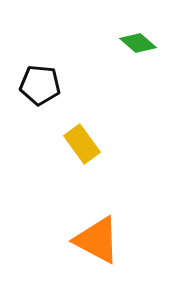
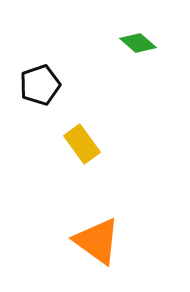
black pentagon: rotated 24 degrees counterclockwise
orange triangle: moved 1 px down; rotated 8 degrees clockwise
